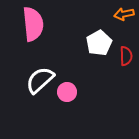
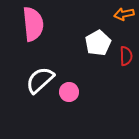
white pentagon: moved 1 px left
pink circle: moved 2 px right
